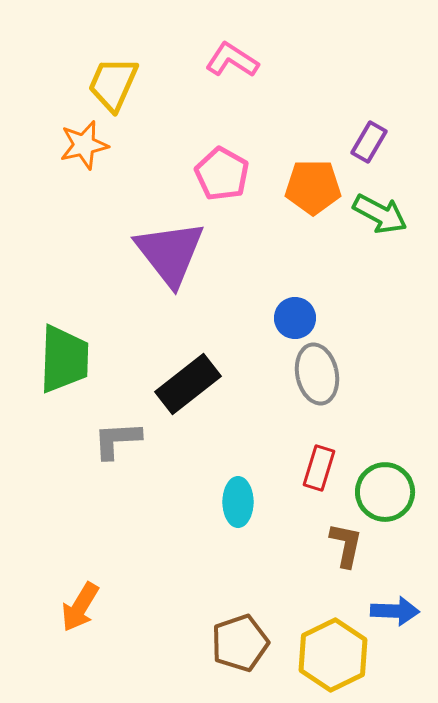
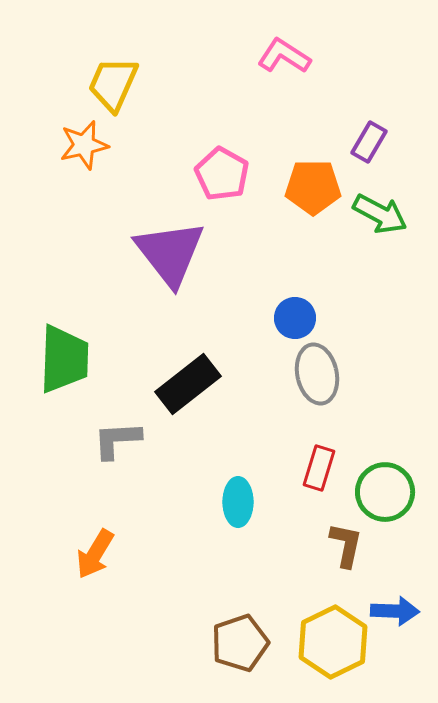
pink L-shape: moved 52 px right, 4 px up
orange arrow: moved 15 px right, 53 px up
yellow hexagon: moved 13 px up
